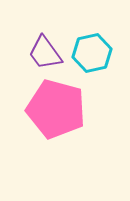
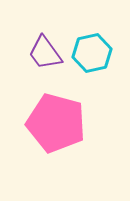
pink pentagon: moved 14 px down
